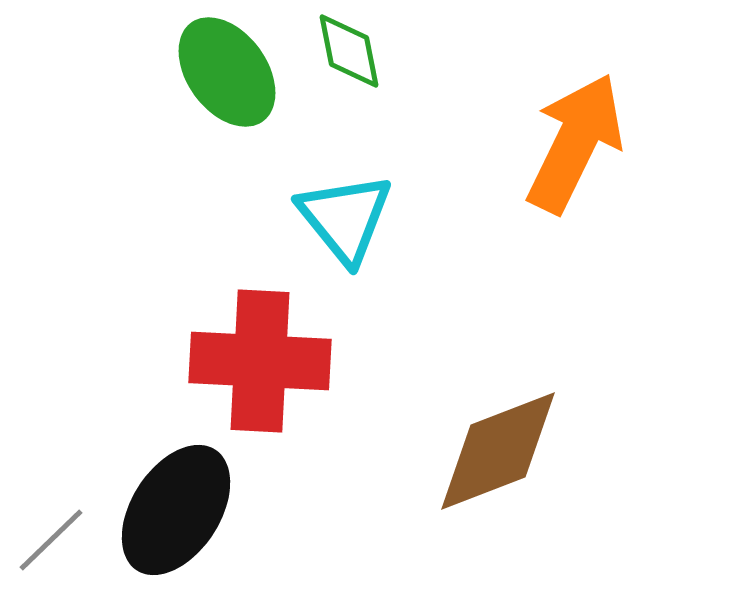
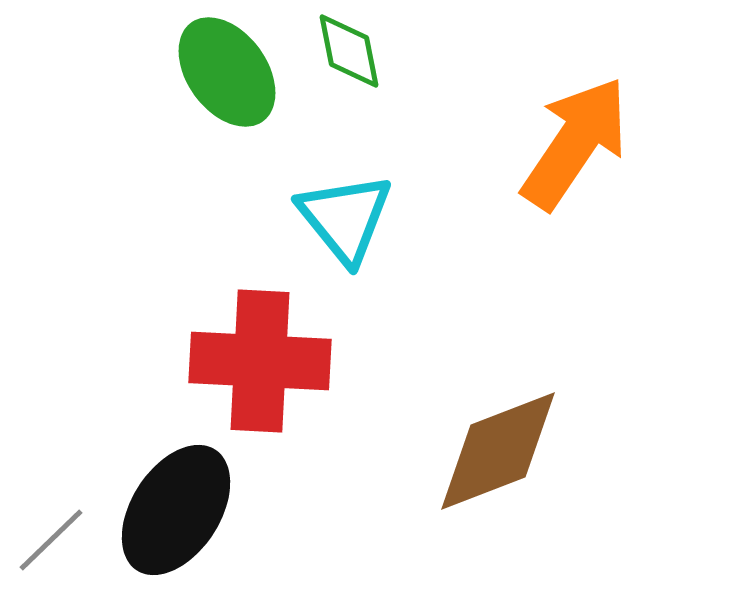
orange arrow: rotated 8 degrees clockwise
